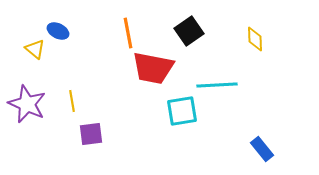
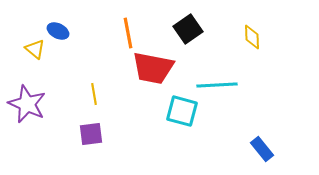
black square: moved 1 px left, 2 px up
yellow diamond: moved 3 px left, 2 px up
yellow line: moved 22 px right, 7 px up
cyan square: rotated 24 degrees clockwise
